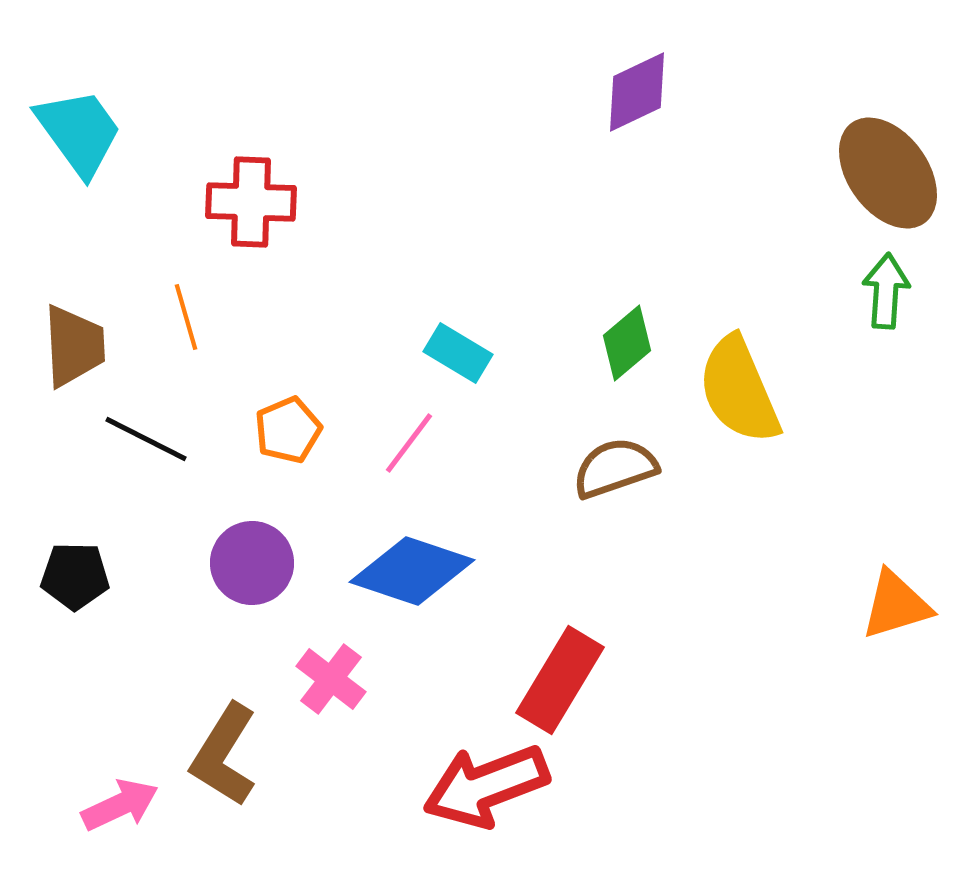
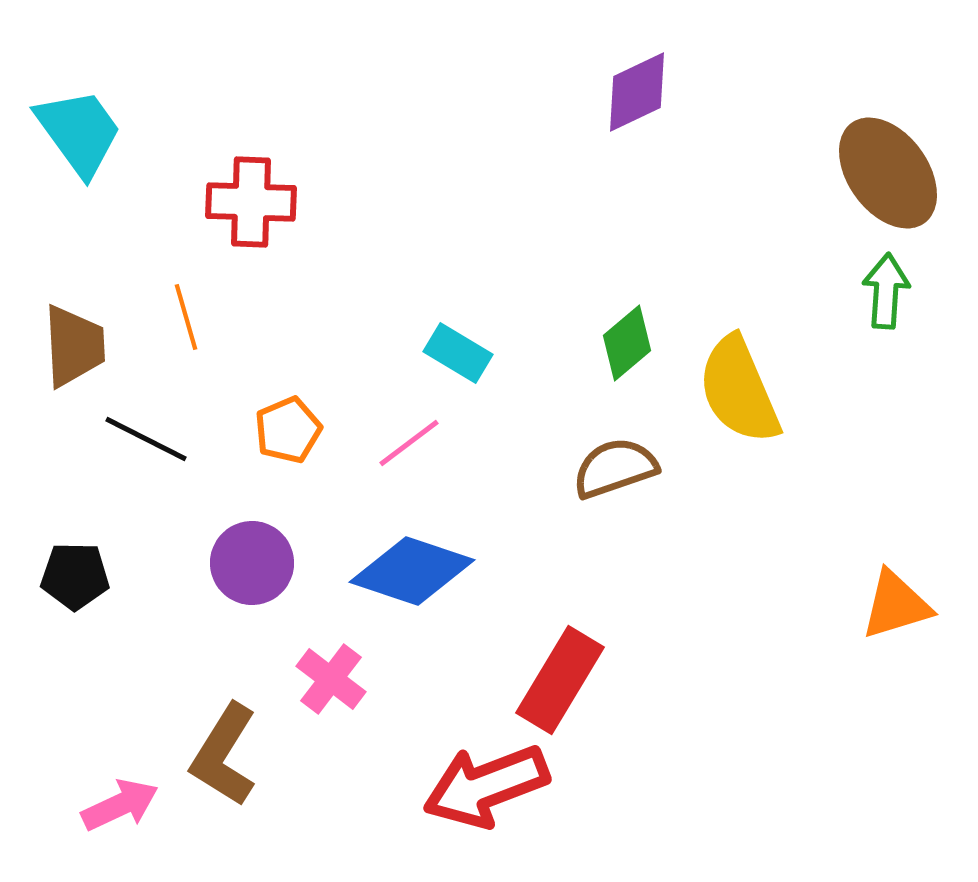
pink line: rotated 16 degrees clockwise
